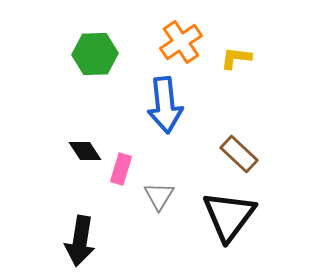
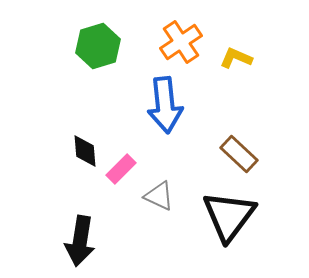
green hexagon: moved 3 px right, 8 px up; rotated 15 degrees counterclockwise
yellow L-shape: rotated 16 degrees clockwise
black diamond: rotated 28 degrees clockwise
pink rectangle: rotated 28 degrees clockwise
gray triangle: rotated 36 degrees counterclockwise
